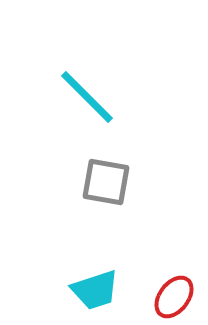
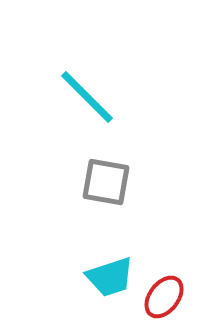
cyan trapezoid: moved 15 px right, 13 px up
red ellipse: moved 10 px left
